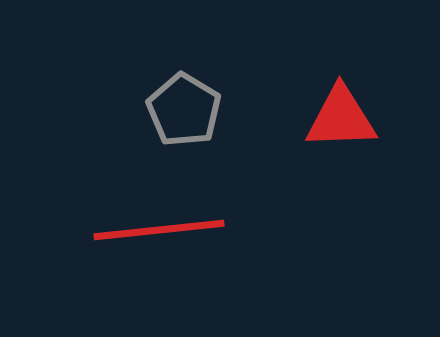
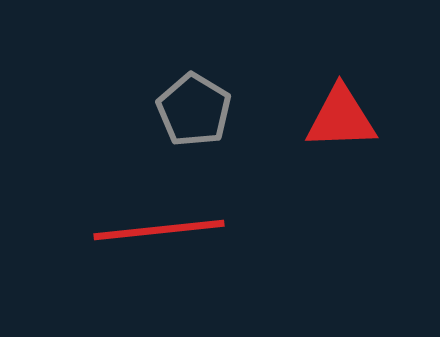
gray pentagon: moved 10 px right
